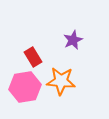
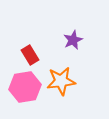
red rectangle: moved 3 px left, 2 px up
orange star: rotated 12 degrees counterclockwise
